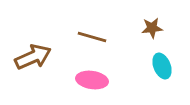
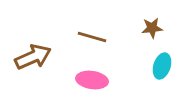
cyan ellipse: rotated 40 degrees clockwise
